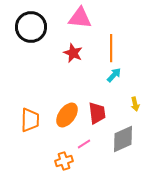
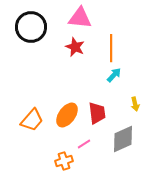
red star: moved 2 px right, 6 px up
orange trapezoid: moved 2 px right; rotated 40 degrees clockwise
